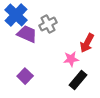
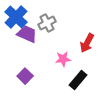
blue cross: moved 2 px down
gray cross: moved 1 px left, 1 px up
pink star: moved 8 px left
